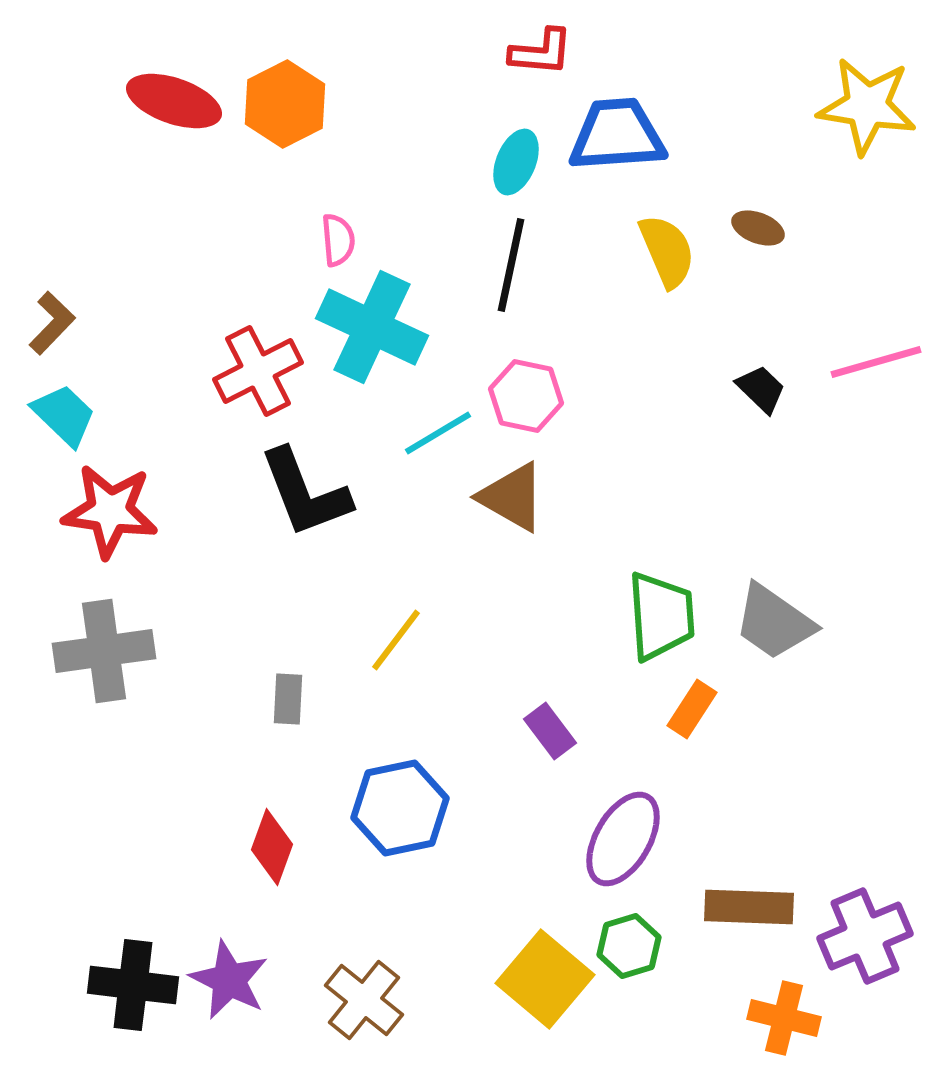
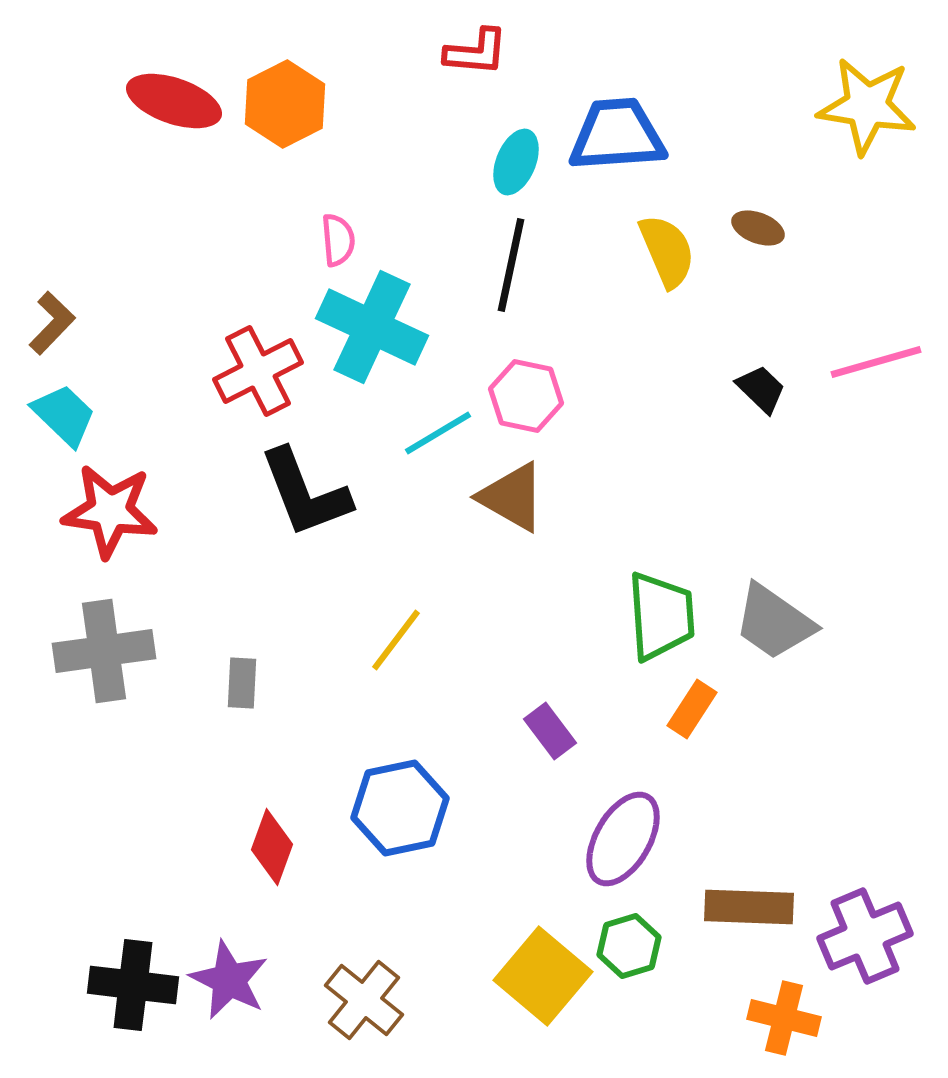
red L-shape: moved 65 px left
gray rectangle: moved 46 px left, 16 px up
yellow square: moved 2 px left, 3 px up
